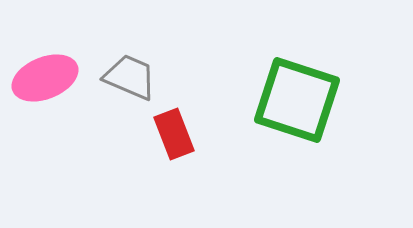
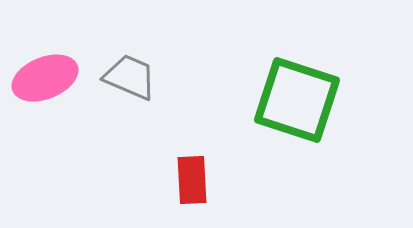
red rectangle: moved 18 px right, 46 px down; rotated 18 degrees clockwise
